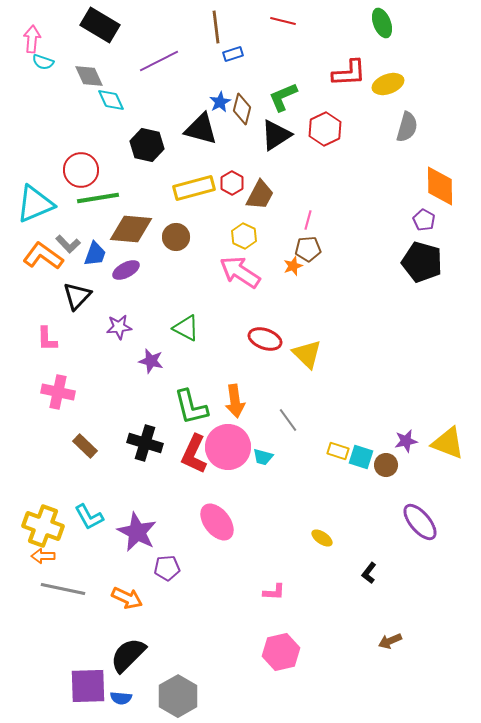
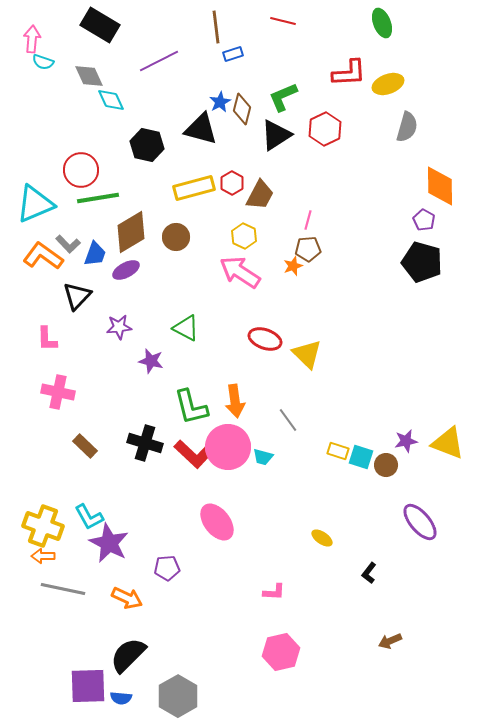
brown diamond at (131, 229): moved 3 px down; rotated 36 degrees counterclockwise
red L-shape at (194, 454): rotated 72 degrees counterclockwise
purple star at (137, 532): moved 28 px left, 11 px down
